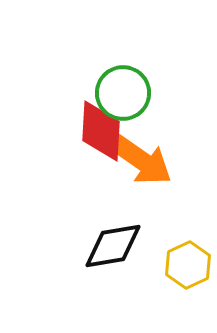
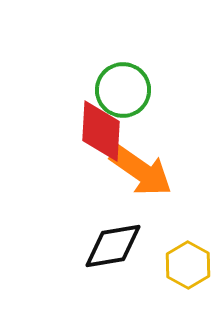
green circle: moved 3 px up
orange arrow: moved 11 px down
yellow hexagon: rotated 6 degrees counterclockwise
